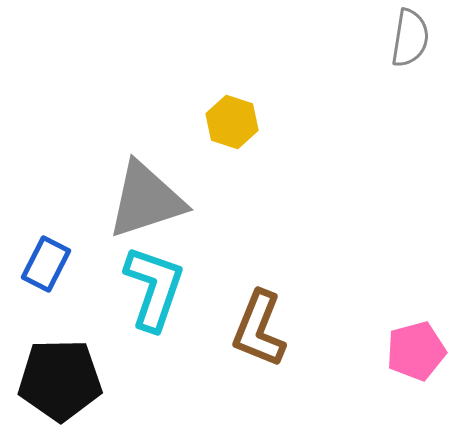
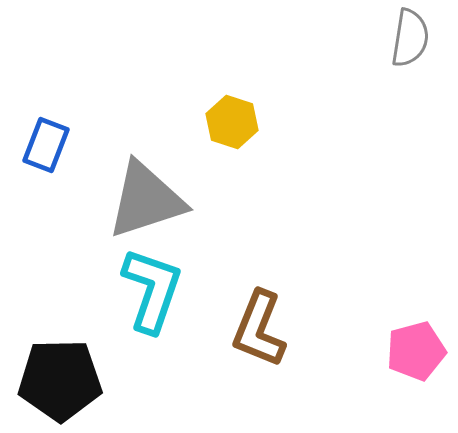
blue rectangle: moved 119 px up; rotated 6 degrees counterclockwise
cyan L-shape: moved 2 px left, 2 px down
